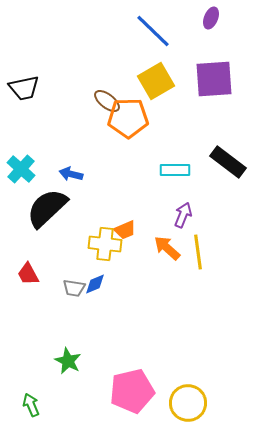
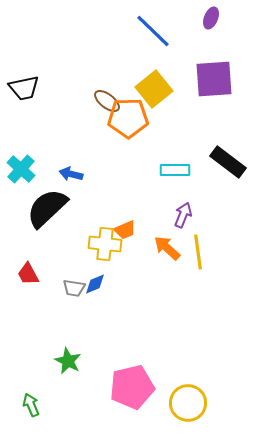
yellow square: moved 2 px left, 8 px down; rotated 9 degrees counterclockwise
pink pentagon: moved 4 px up
